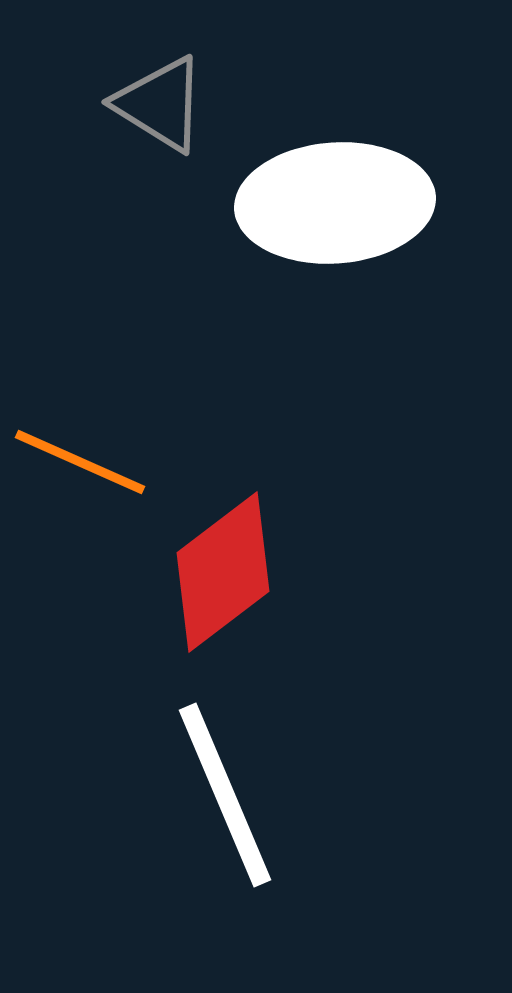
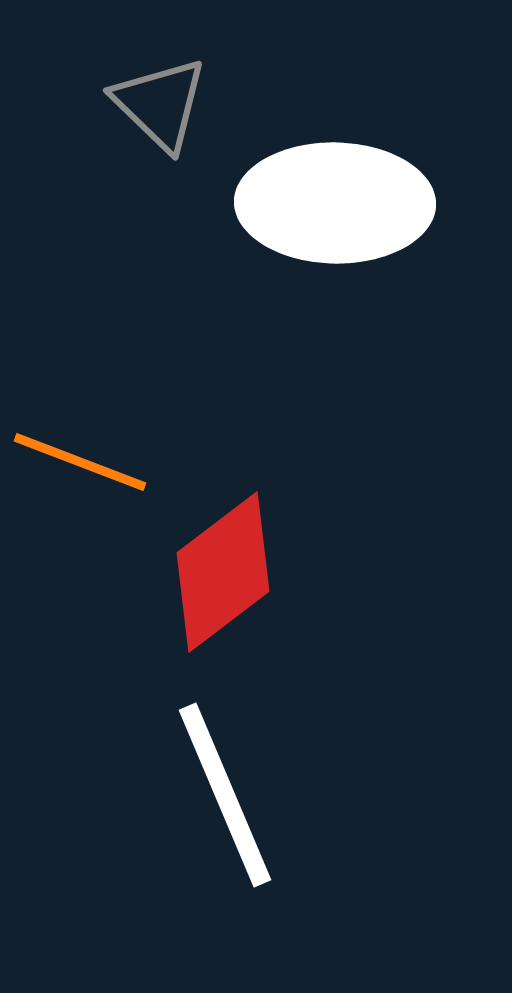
gray triangle: rotated 12 degrees clockwise
white ellipse: rotated 5 degrees clockwise
orange line: rotated 3 degrees counterclockwise
